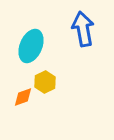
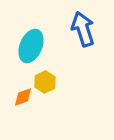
blue arrow: rotated 8 degrees counterclockwise
